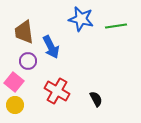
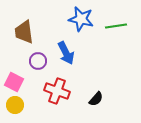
blue arrow: moved 15 px right, 6 px down
purple circle: moved 10 px right
pink square: rotated 12 degrees counterclockwise
red cross: rotated 10 degrees counterclockwise
black semicircle: rotated 70 degrees clockwise
